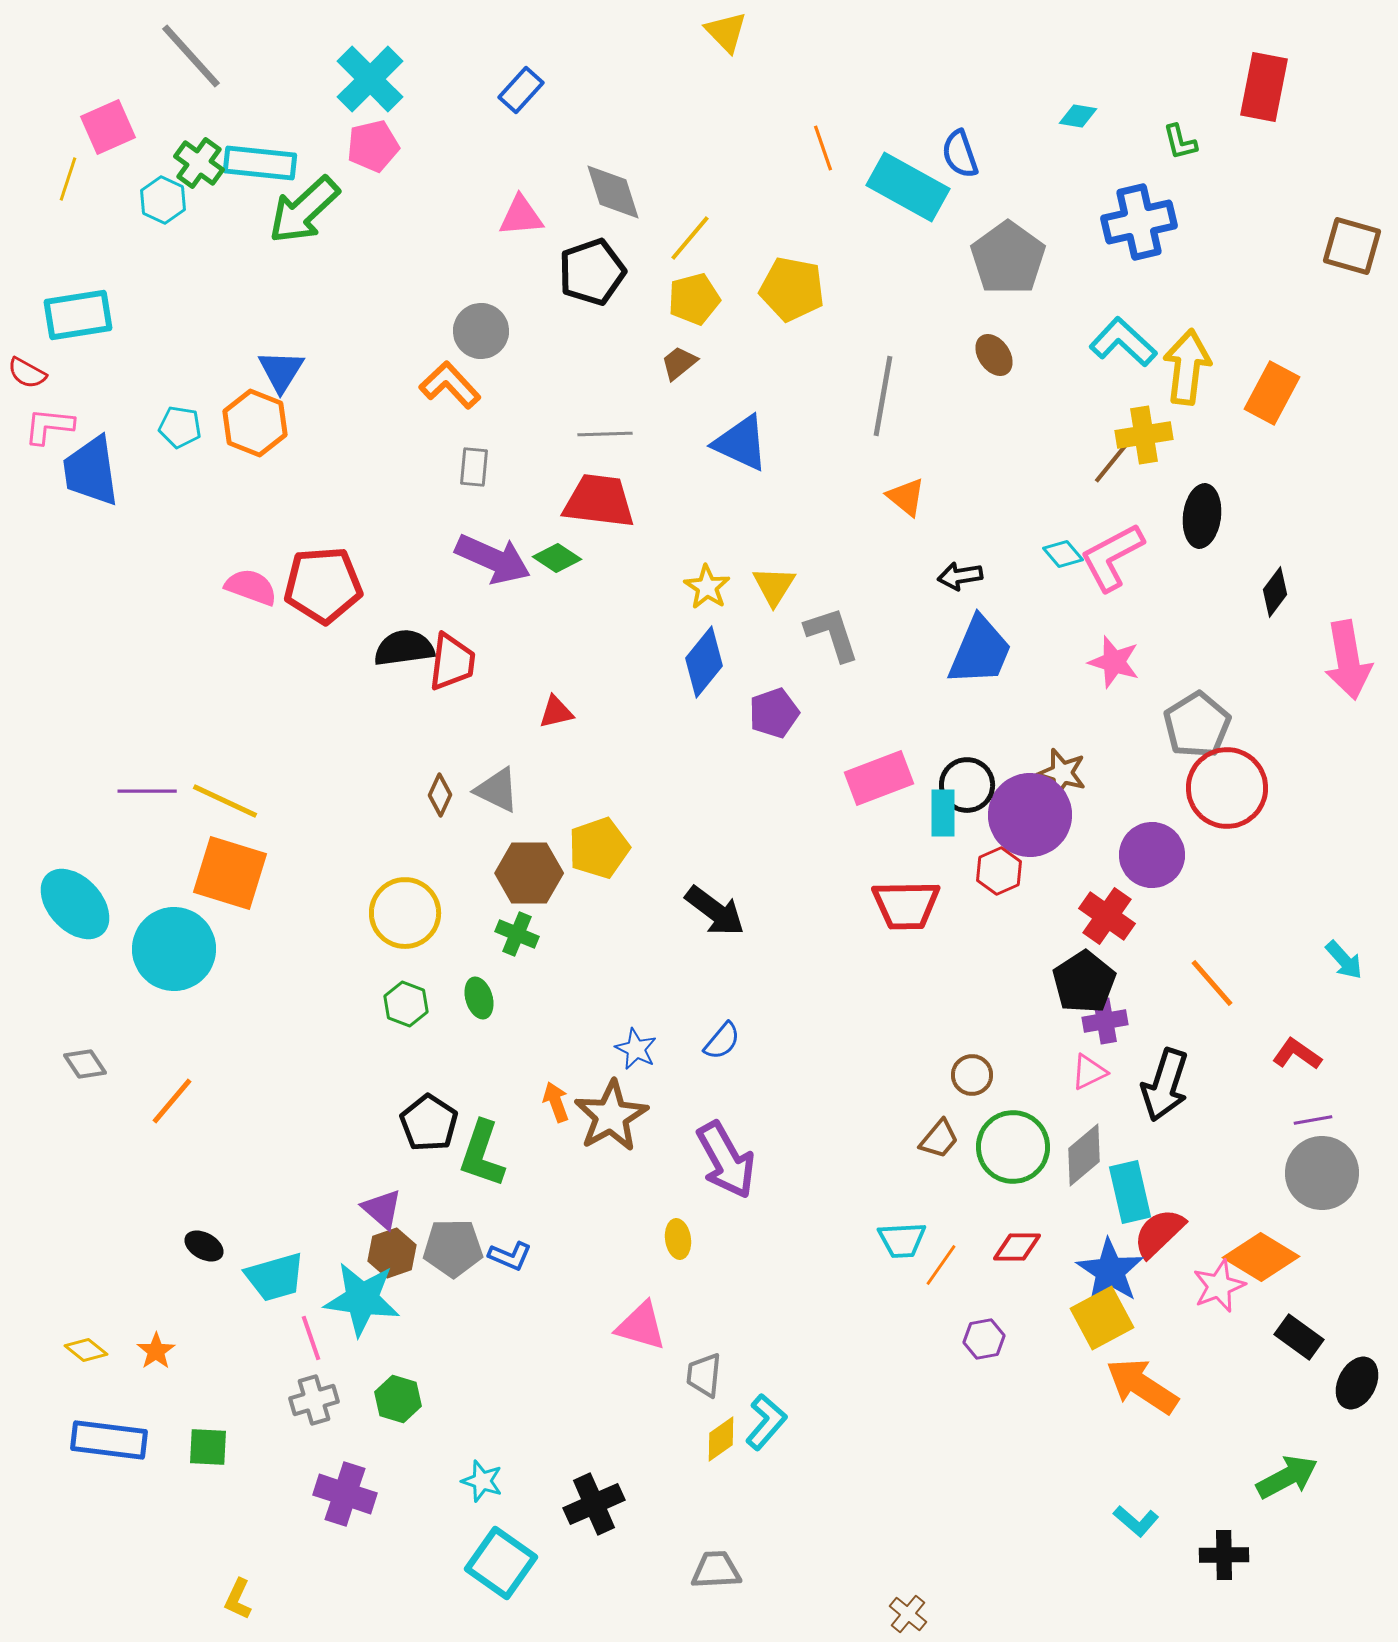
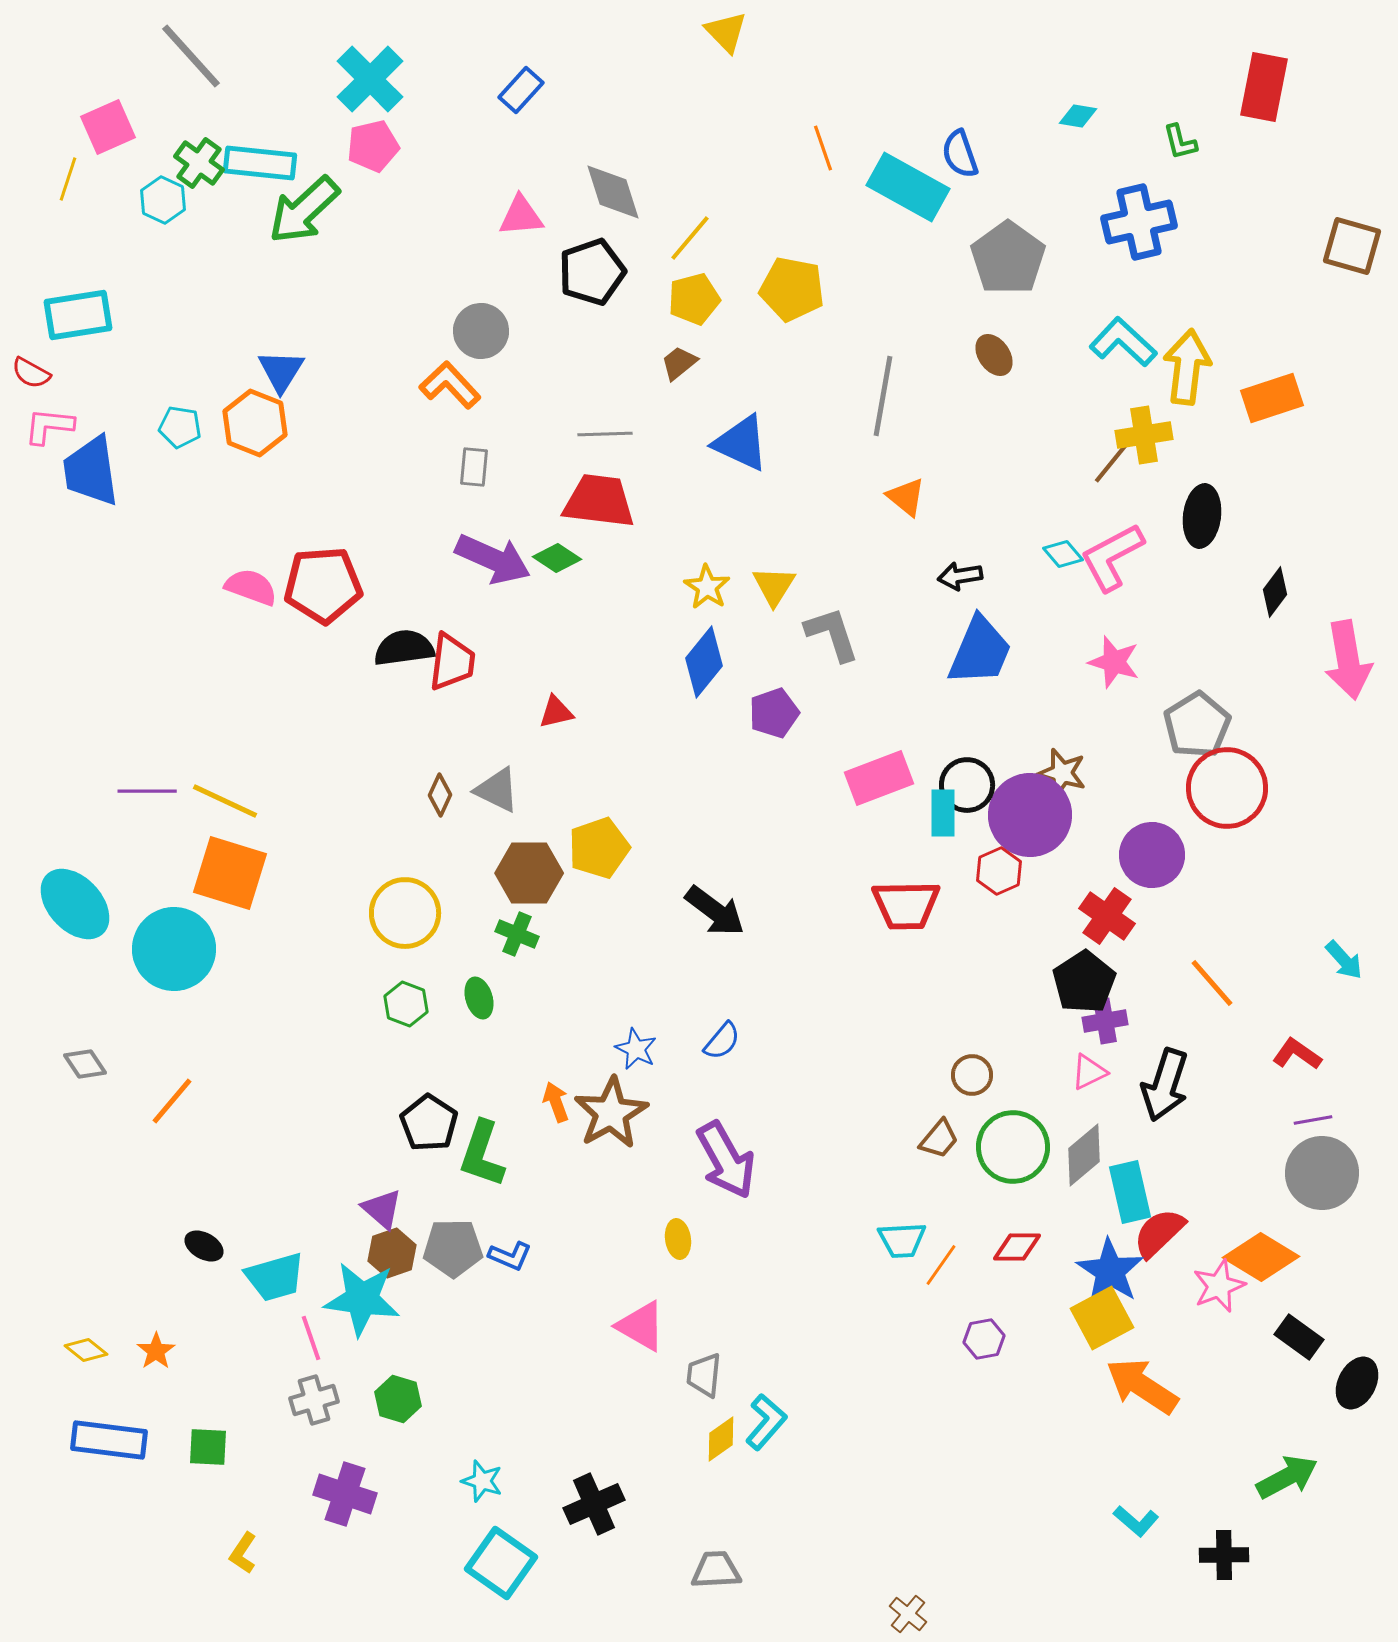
red semicircle at (27, 373): moved 4 px right
orange rectangle at (1272, 393): moved 5 px down; rotated 44 degrees clockwise
brown star at (611, 1116): moved 3 px up
pink triangle at (641, 1326): rotated 14 degrees clockwise
yellow L-shape at (238, 1599): moved 5 px right, 46 px up; rotated 9 degrees clockwise
